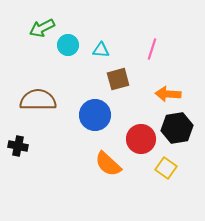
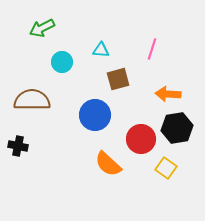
cyan circle: moved 6 px left, 17 px down
brown semicircle: moved 6 px left
